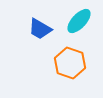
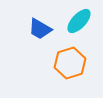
orange hexagon: rotated 24 degrees clockwise
